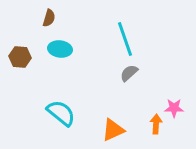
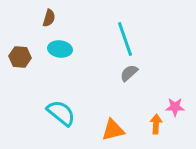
pink star: moved 1 px right, 1 px up
orange triangle: rotated 10 degrees clockwise
